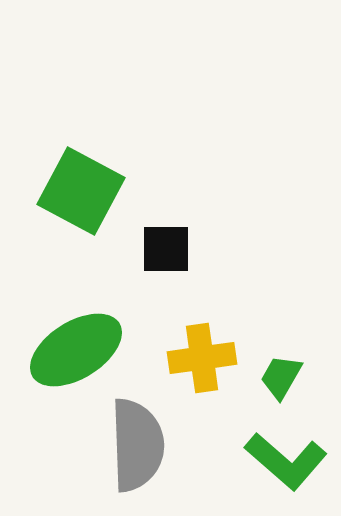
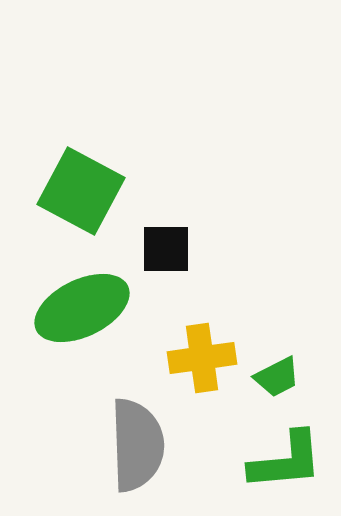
green ellipse: moved 6 px right, 42 px up; rotated 6 degrees clockwise
green trapezoid: moved 4 px left; rotated 147 degrees counterclockwise
green L-shape: rotated 46 degrees counterclockwise
